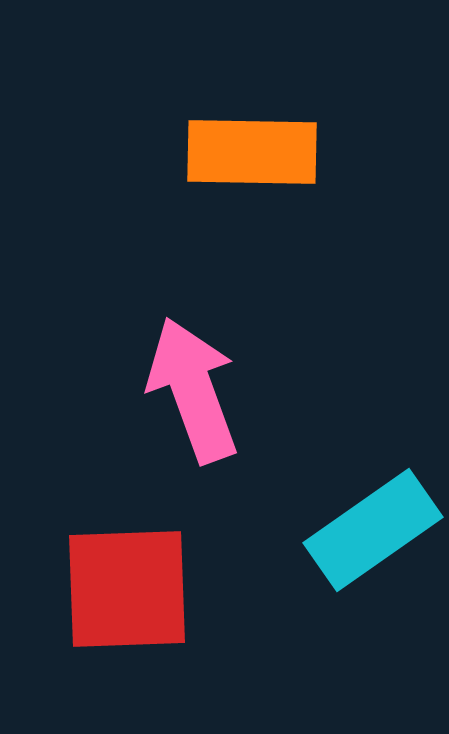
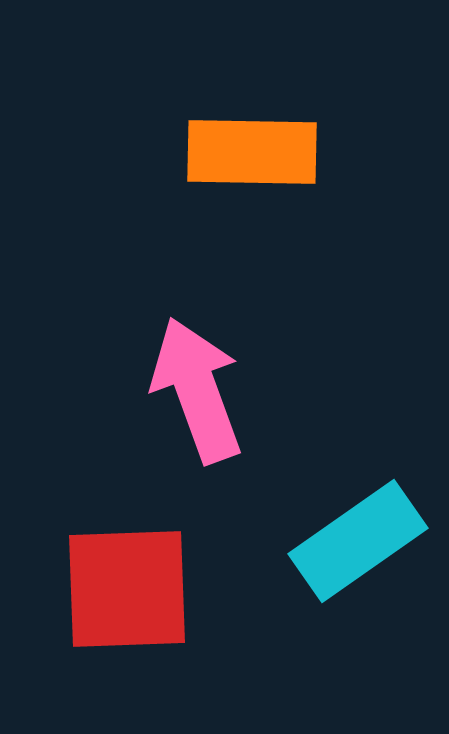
pink arrow: moved 4 px right
cyan rectangle: moved 15 px left, 11 px down
